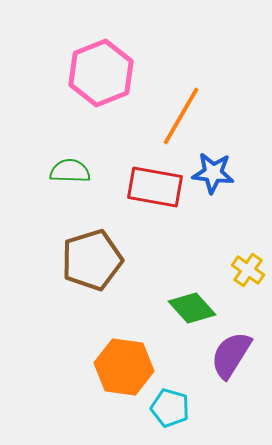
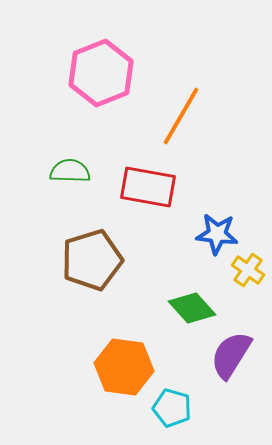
blue star: moved 4 px right, 61 px down
red rectangle: moved 7 px left
cyan pentagon: moved 2 px right
